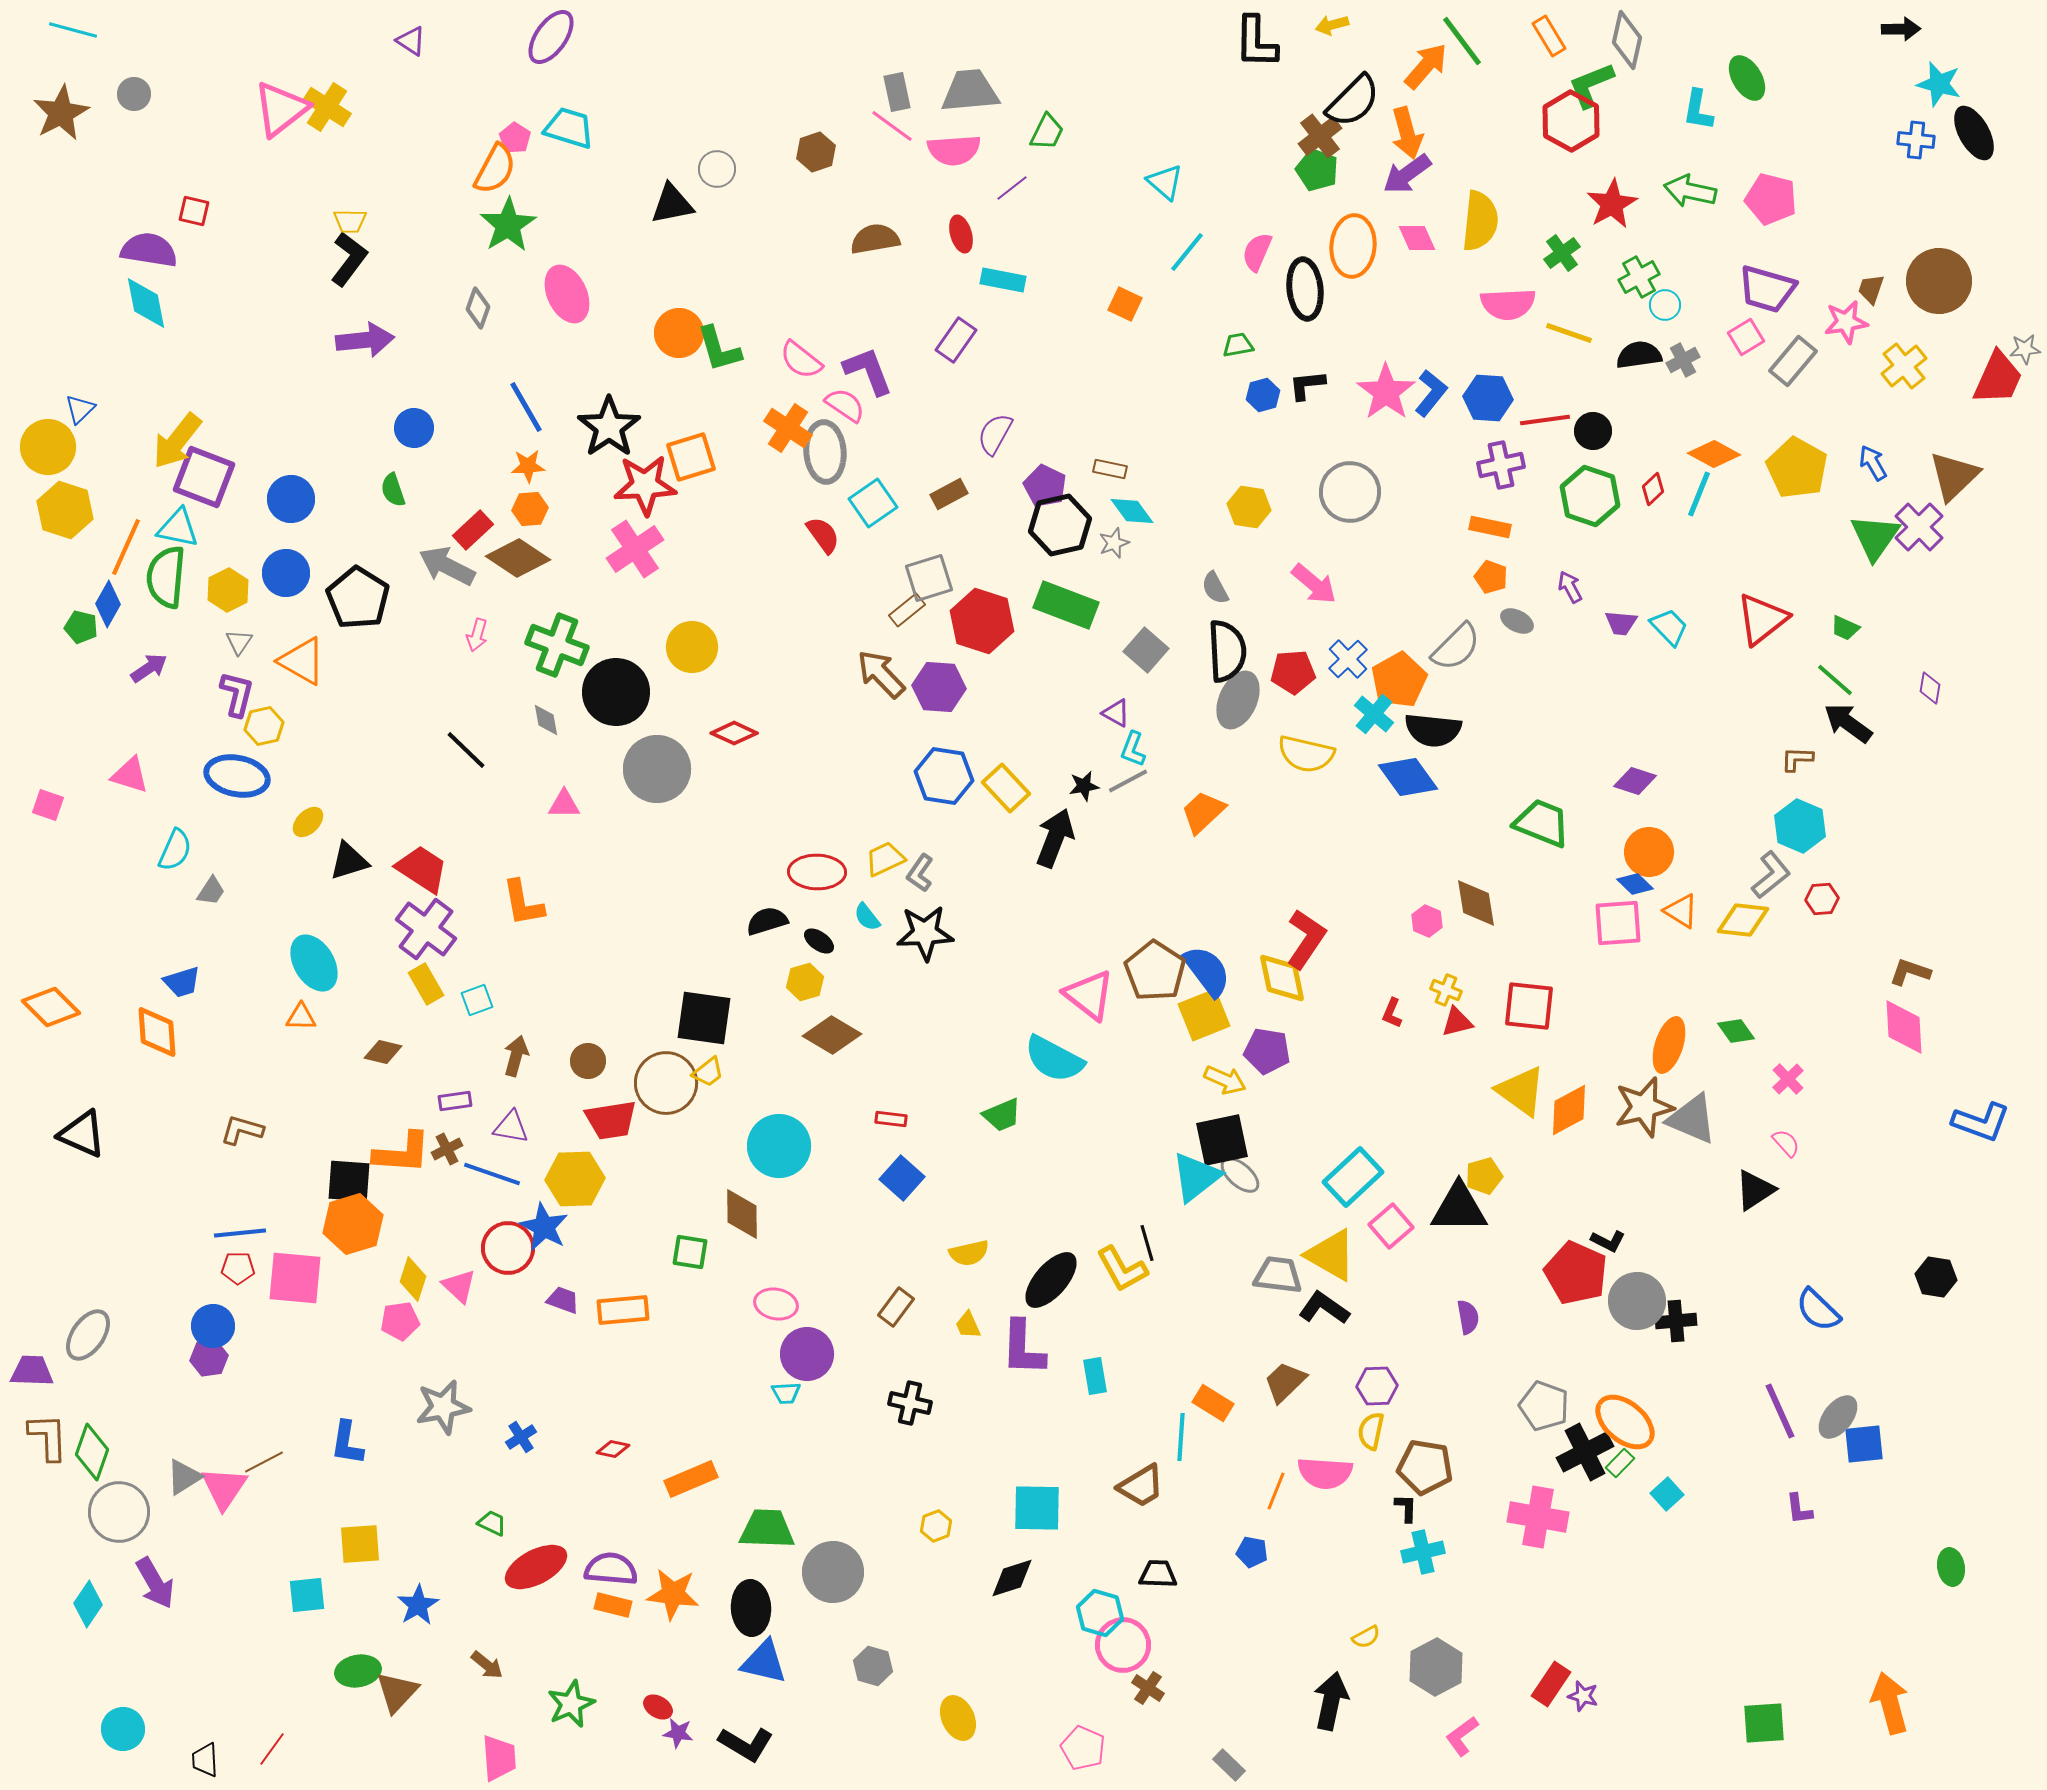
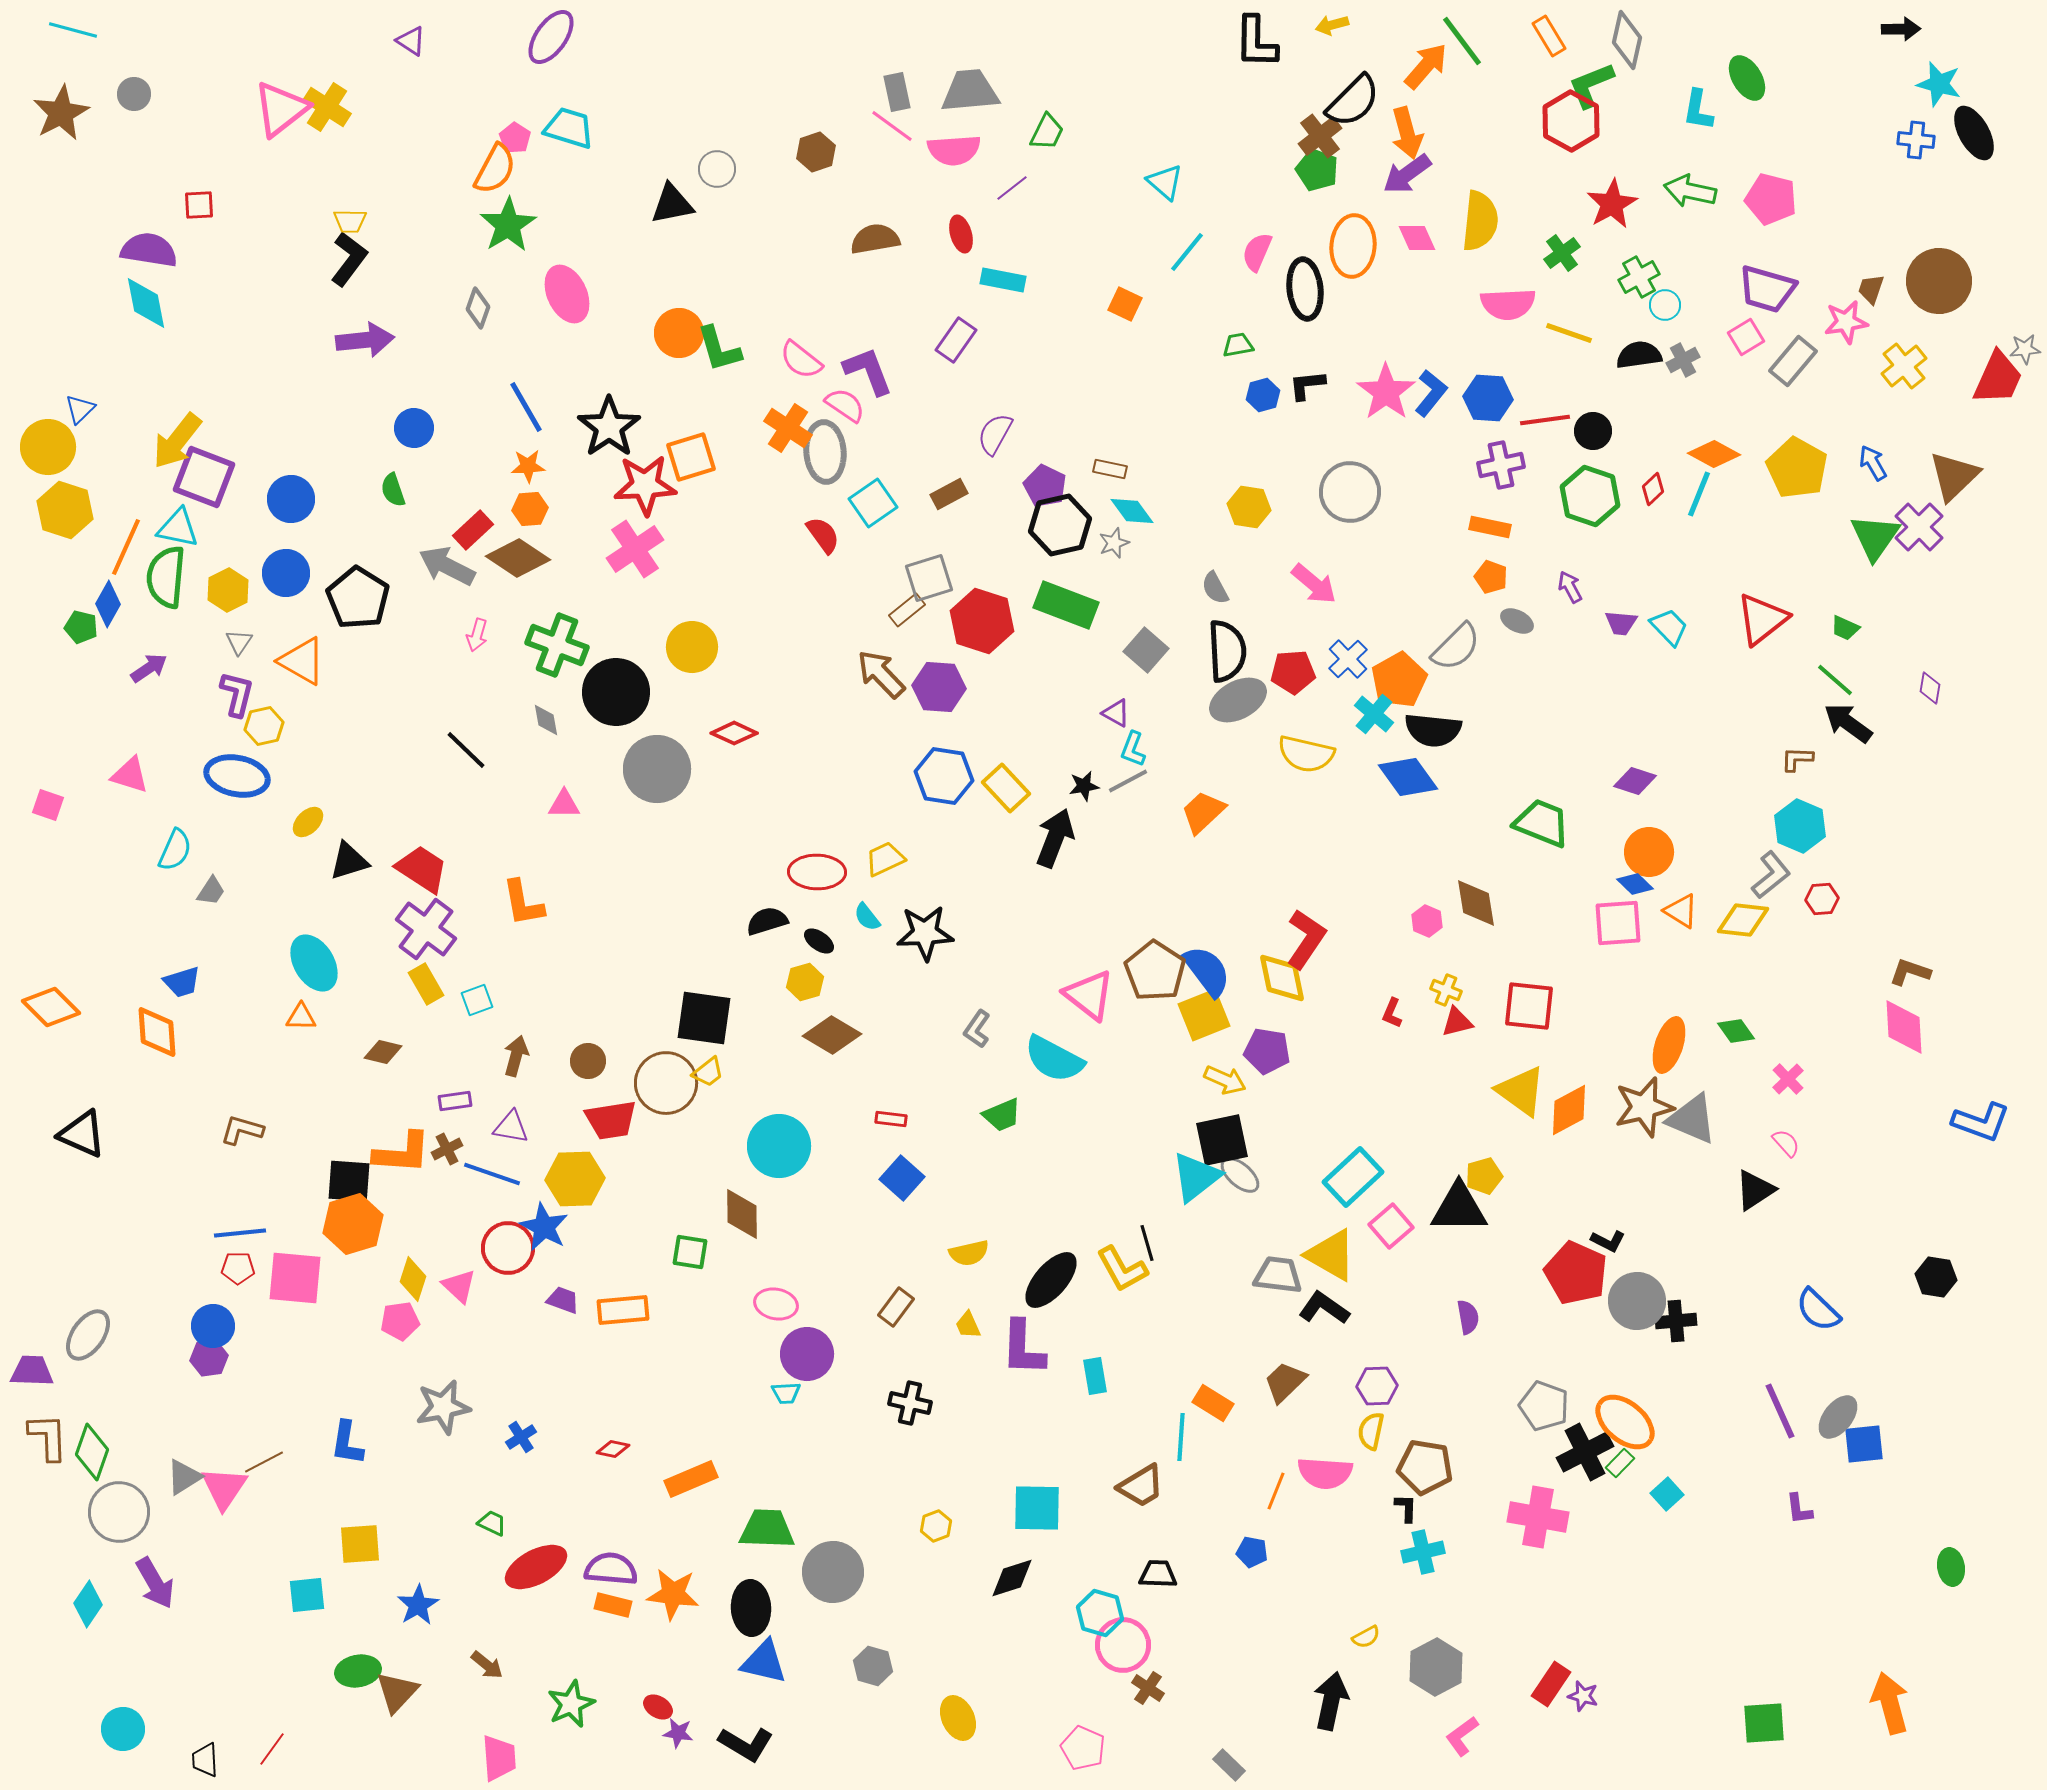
red square at (194, 211): moved 5 px right, 6 px up; rotated 16 degrees counterclockwise
gray ellipse at (1238, 700): rotated 38 degrees clockwise
gray L-shape at (920, 873): moved 57 px right, 156 px down
